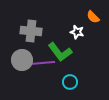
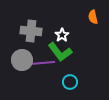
orange semicircle: rotated 32 degrees clockwise
white star: moved 15 px left, 3 px down; rotated 24 degrees clockwise
